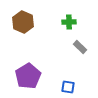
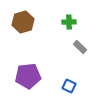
brown hexagon: rotated 20 degrees clockwise
purple pentagon: rotated 25 degrees clockwise
blue square: moved 1 px right, 1 px up; rotated 16 degrees clockwise
